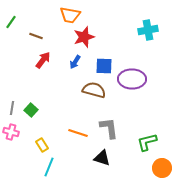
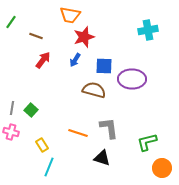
blue arrow: moved 2 px up
